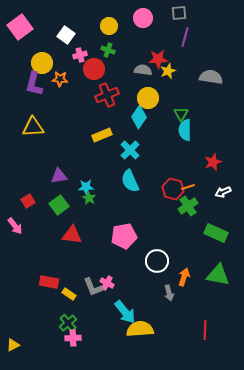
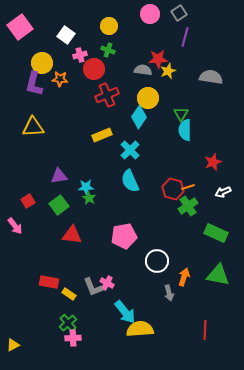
gray square at (179, 13): rotated 28 degrees counterclockwise
pink circle at (143, 18): moved 7 px right, 4 px up
